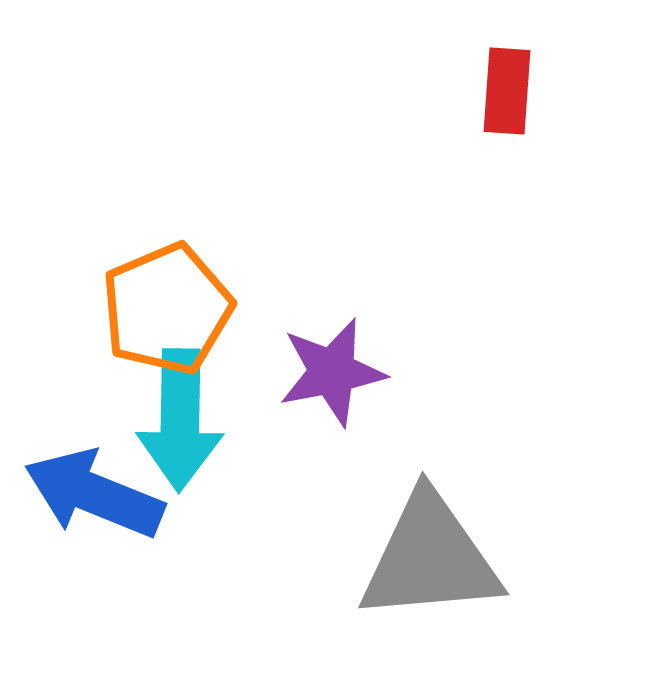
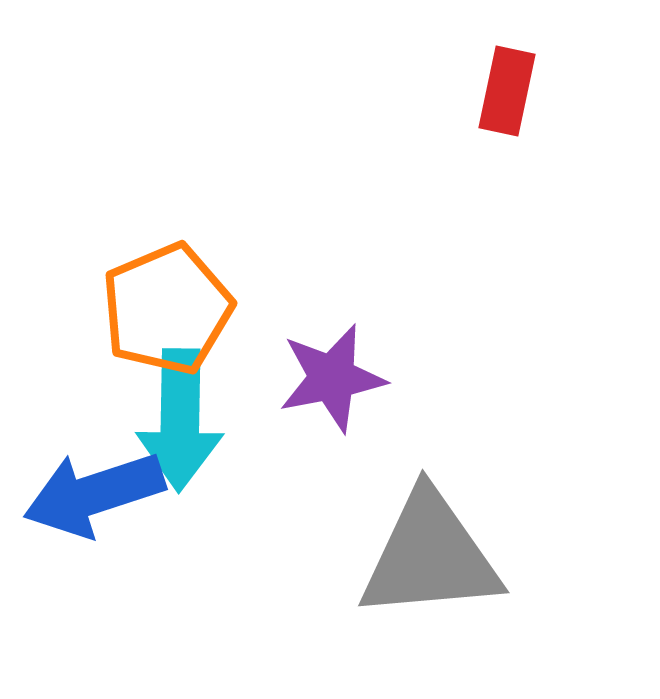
red rectangle: rotated 8 degrees clockwise
purple star: moved 6 px down
blue arrow: rotated 40 degrees counterclockwise
gray triangle: moved 2 px up
